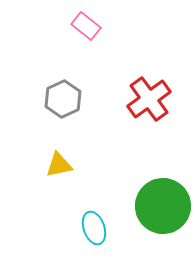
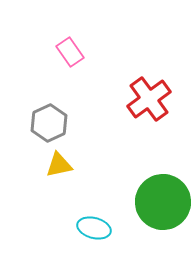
pink rectangle: moved 16 px left, 26 px down; rotated 16 degrees clockwise
gray hexagon: moved 14 px left, 24 px down
green circle: moved 4 px up
cyan ellipse: rotated 56 degrees counterclockwise
